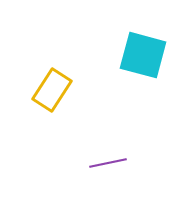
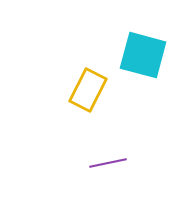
yellow rectangle: moved 36 px right; rotated 6 degrees counterclockwise
